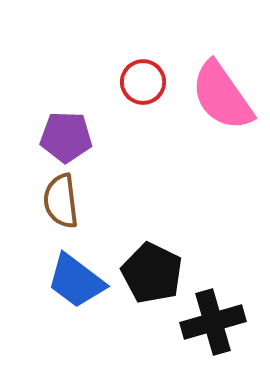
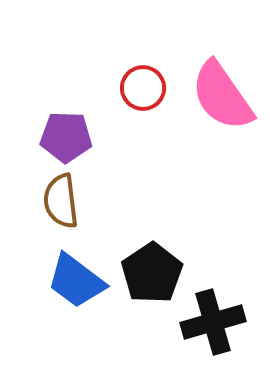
red circle: moved 6 px down
black pentagon: rotated 12 degrees clockwise
